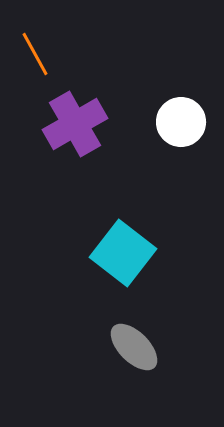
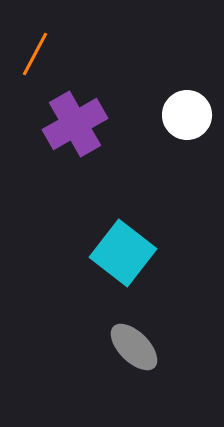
orange line: rotated 57 degrees clockwise
white circle: moved 6 px right, 7 px up
